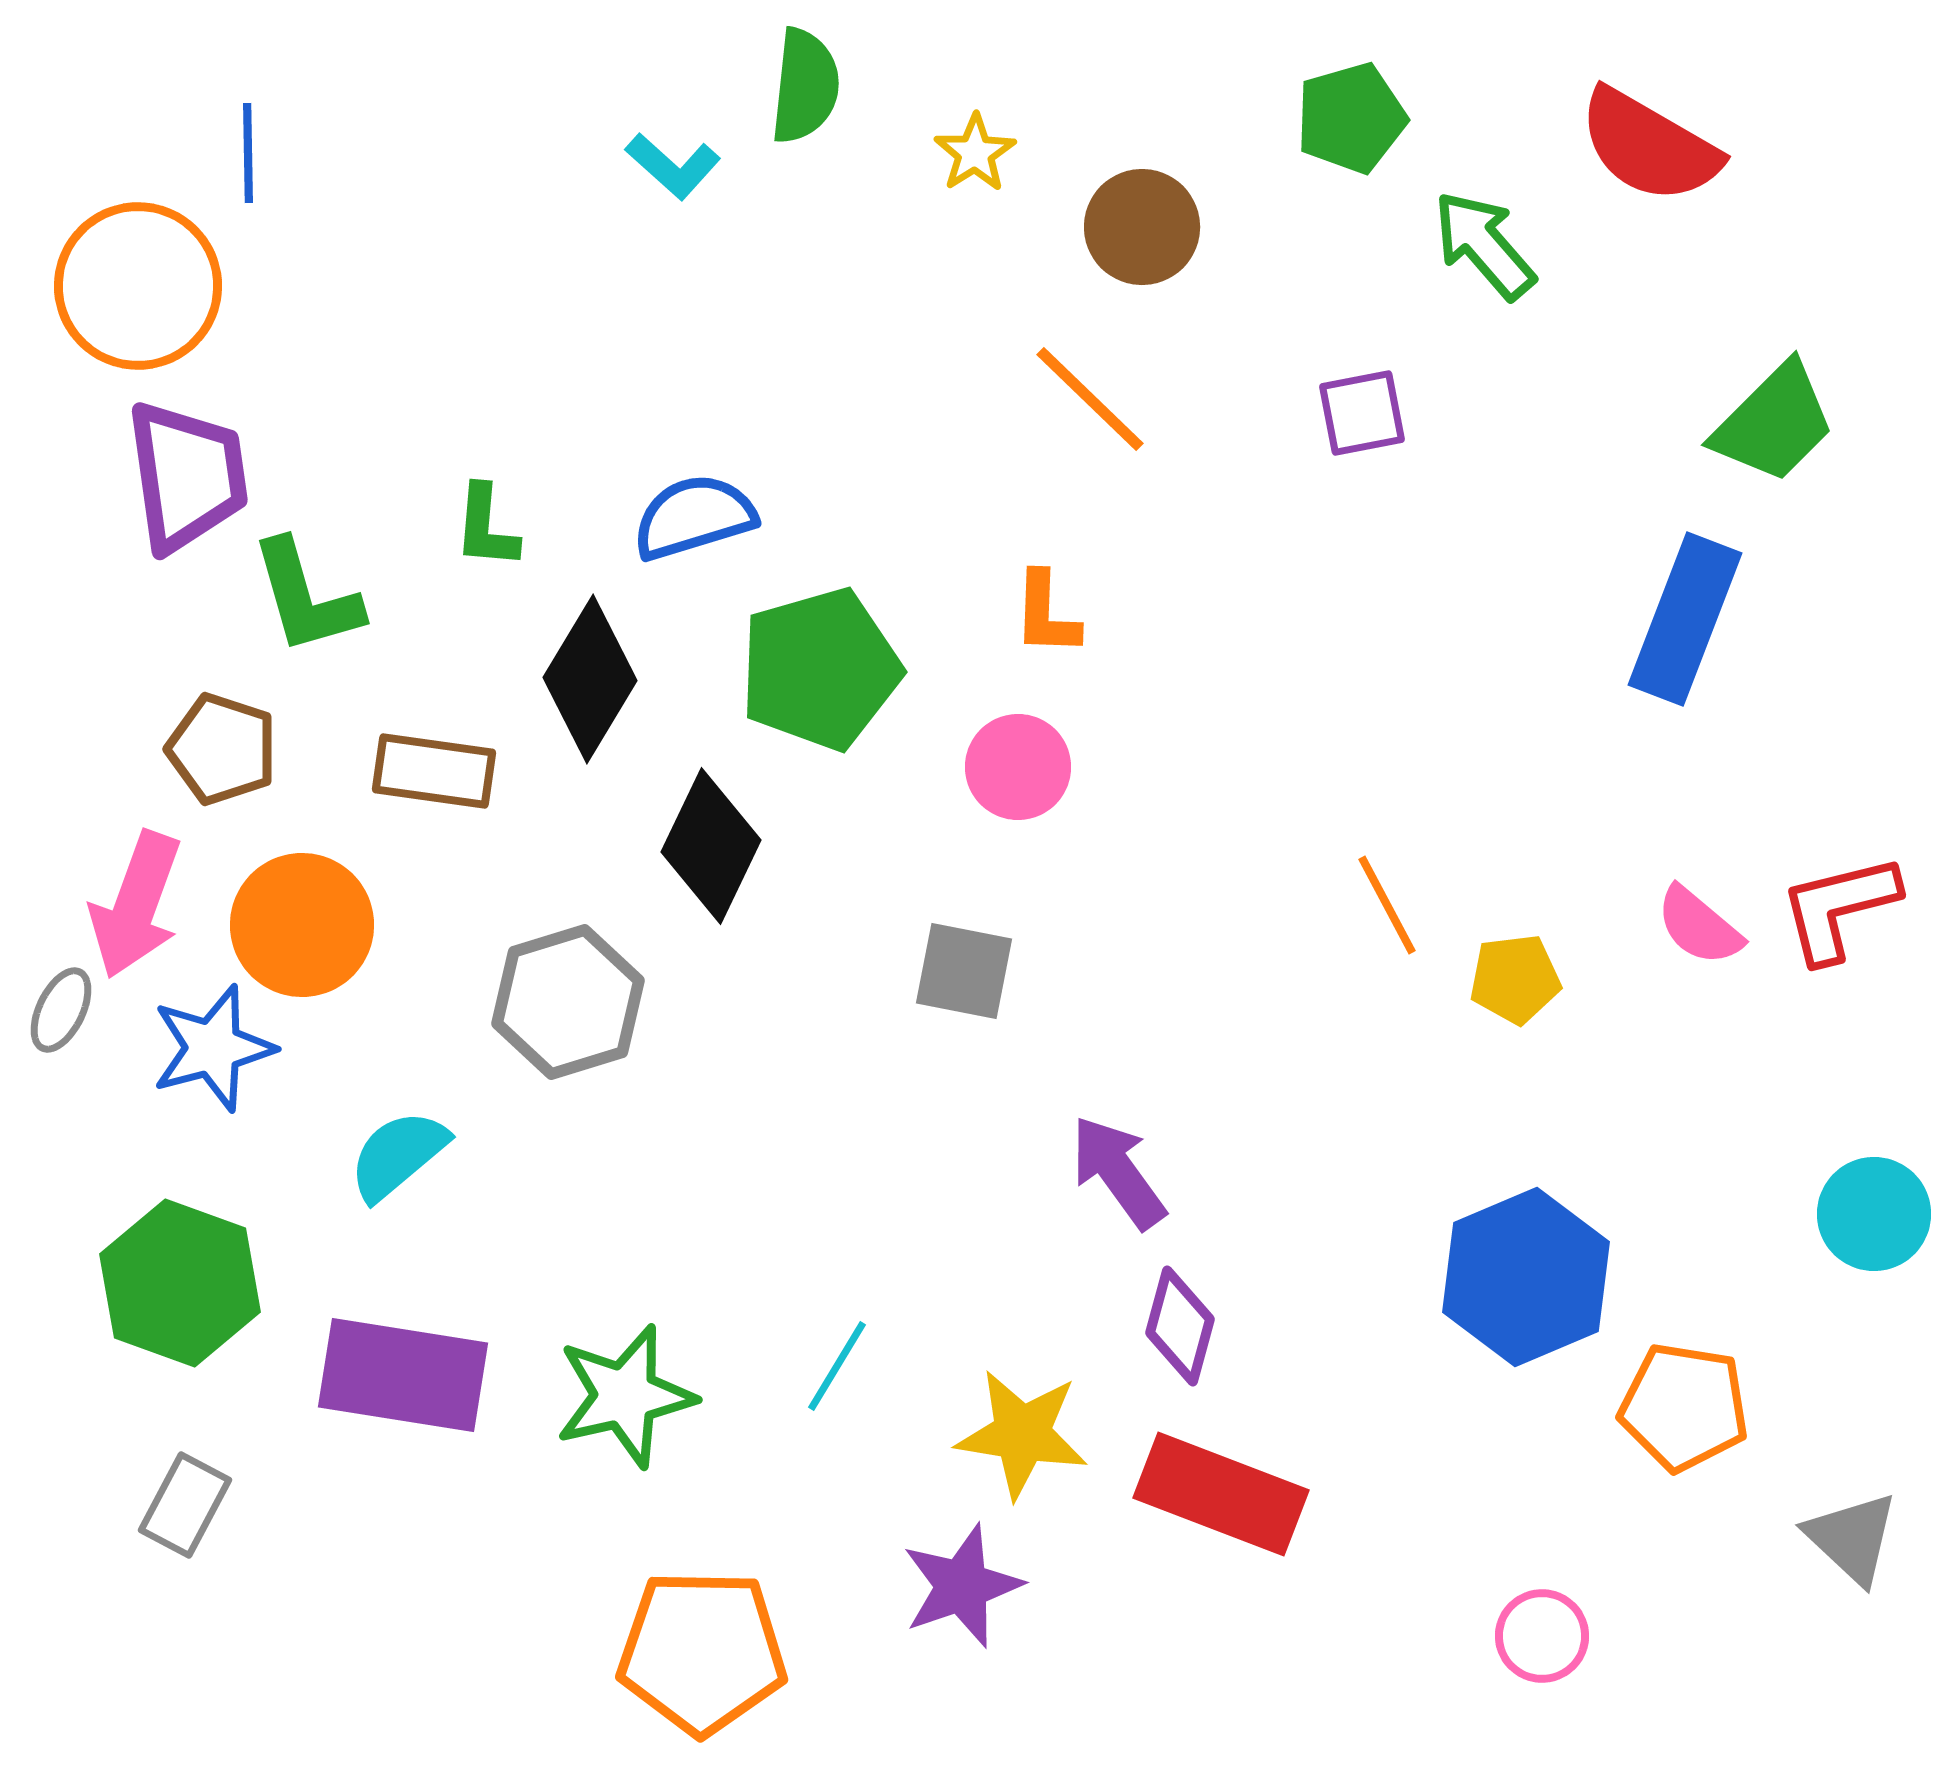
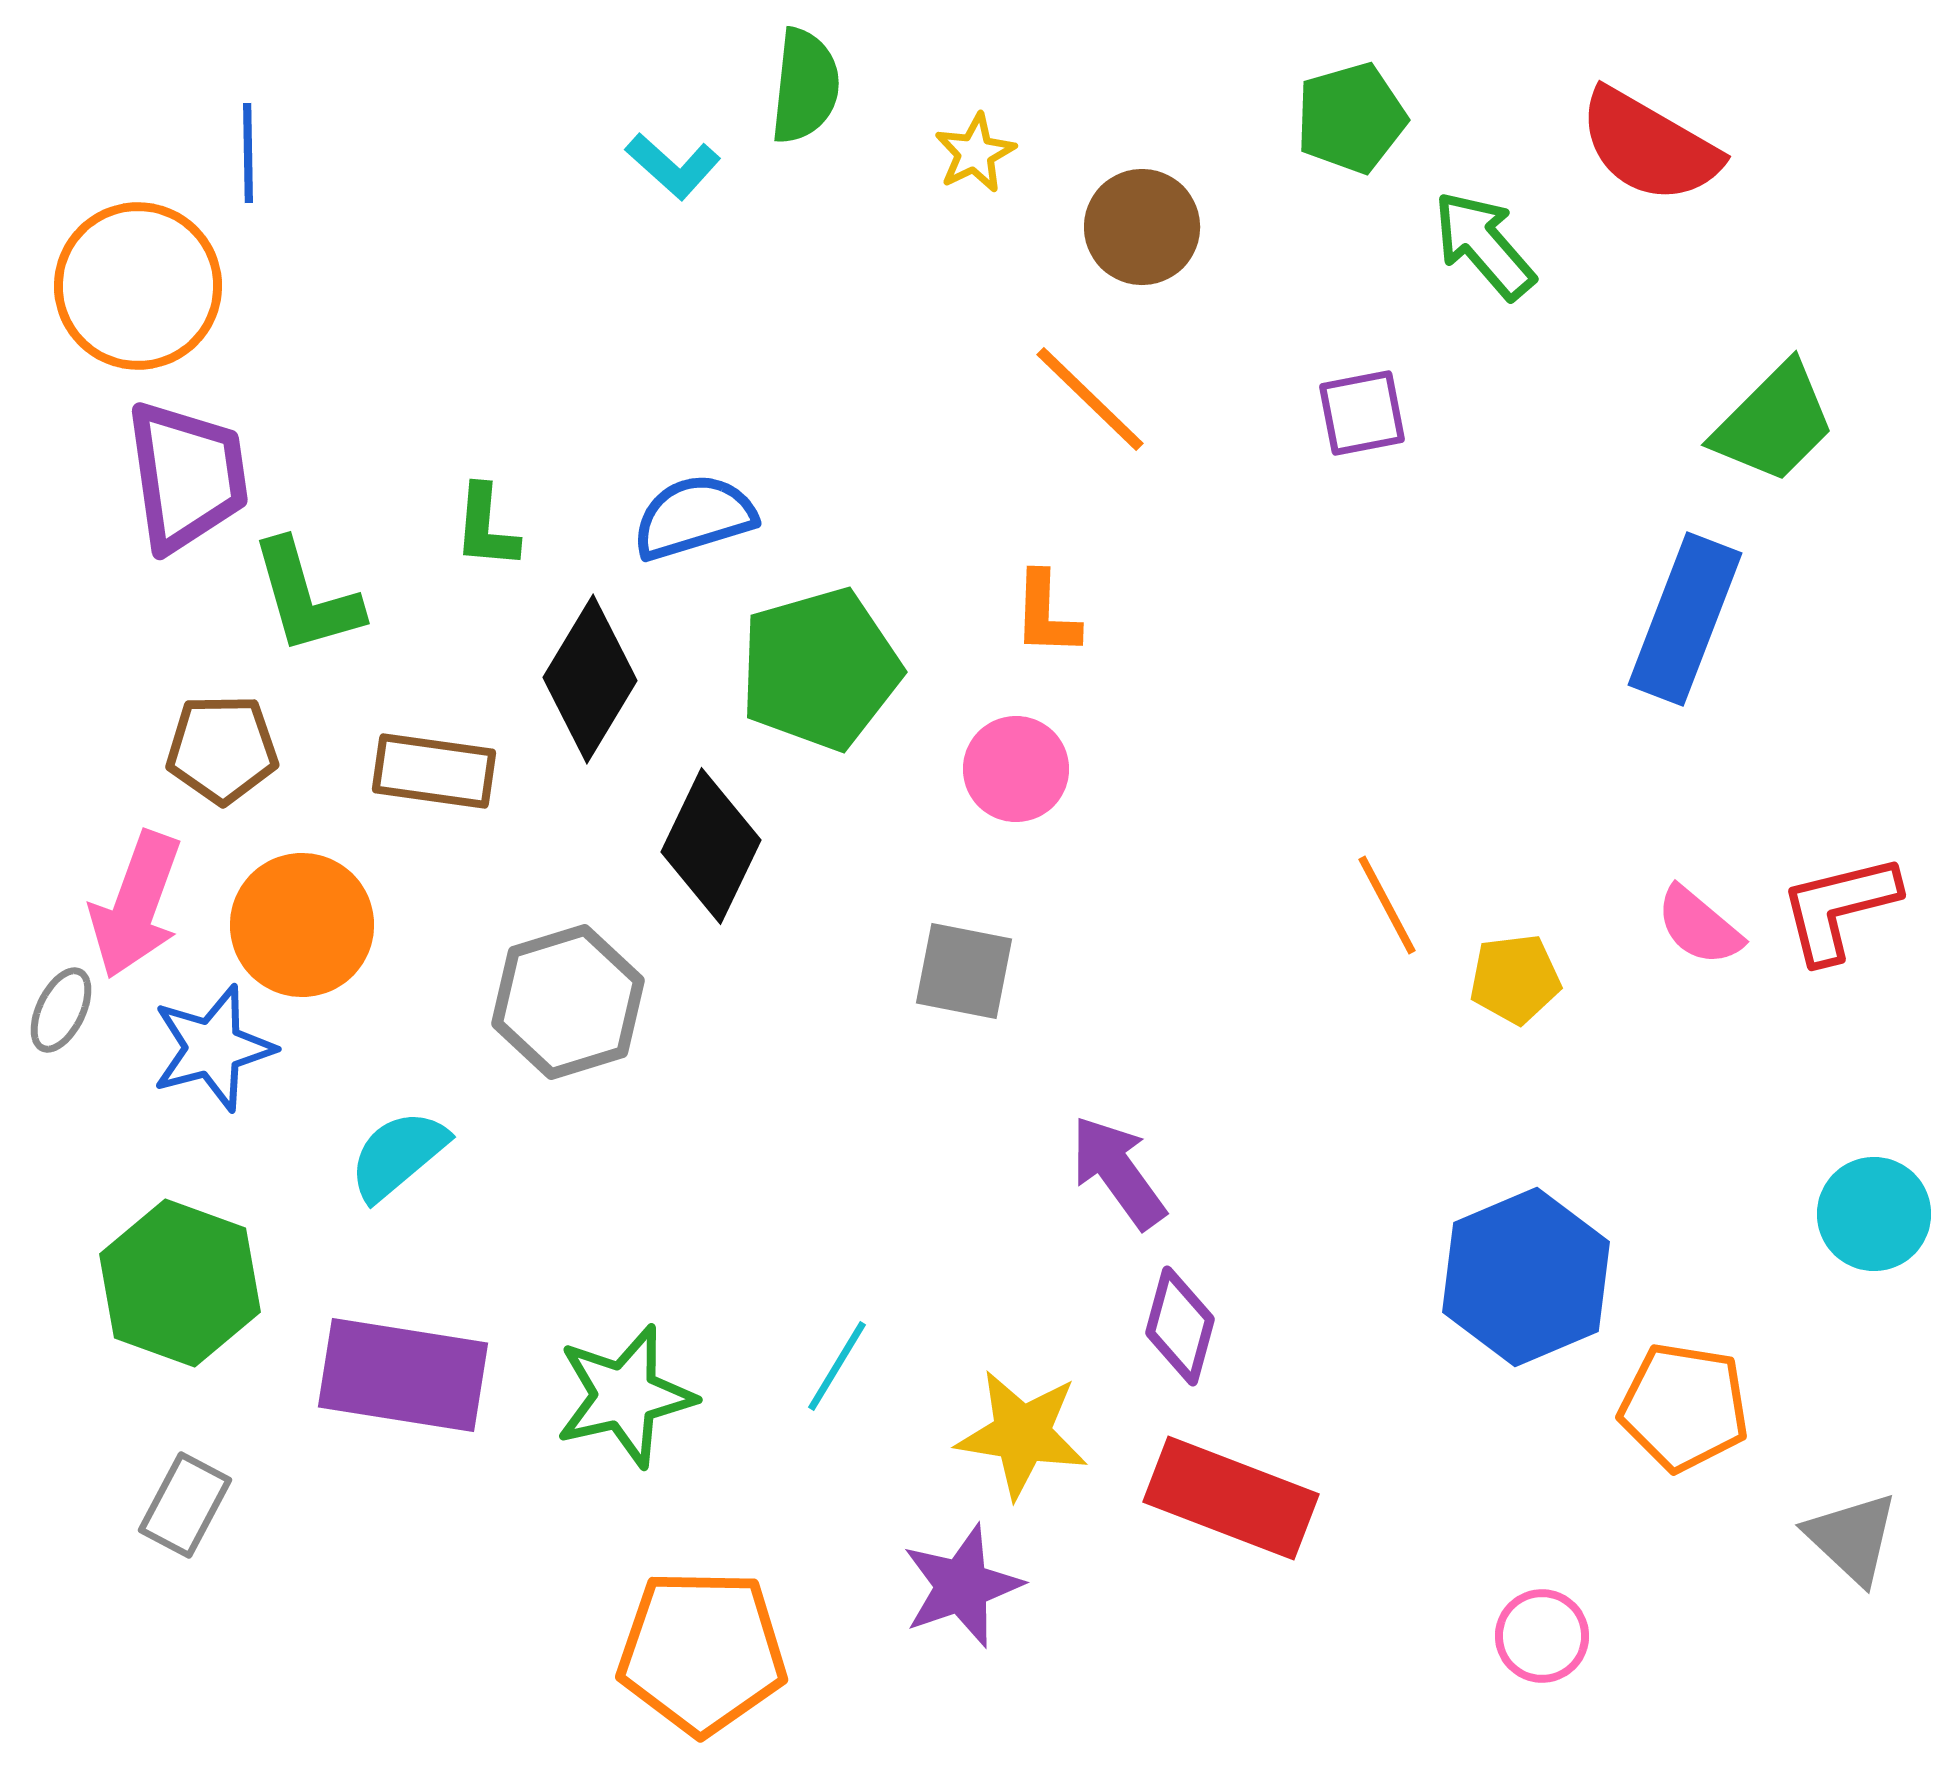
yellow star at (975, 153): rotated 6 degrees clockwise
brown pentagon at (222, 749): rotated 19 degrees counterclockwise
pink circle at (1018, 767): moved 2 px left, 2 px down
red rectangle at (1221, 1494): moved 10 px right, 4 px down
